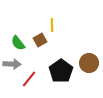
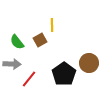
green semicircle: moved 1 px left, 1 px up
black pentagon: moved 3 px right, 3 px down
